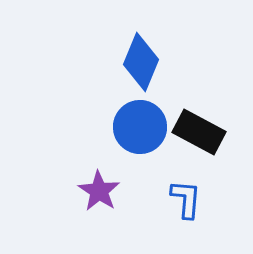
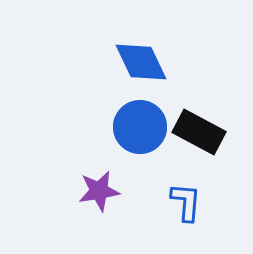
blue diamond: rotated 48 degrees counterclockwise
purple star: rotated 30 degrees clockwise
blue L-shape: moved 3 px down
